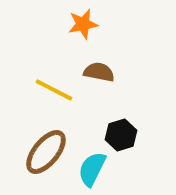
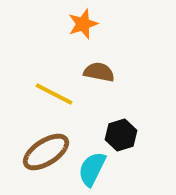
orange star: rotated 8 degrees counterclockwise
yellow line: moved 4 px down
brown ellipse: rotated 18 degrees clockwise
